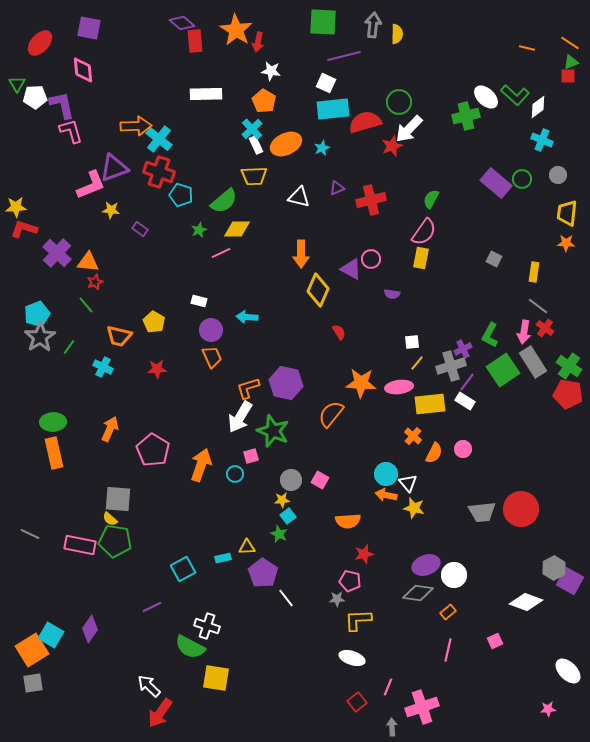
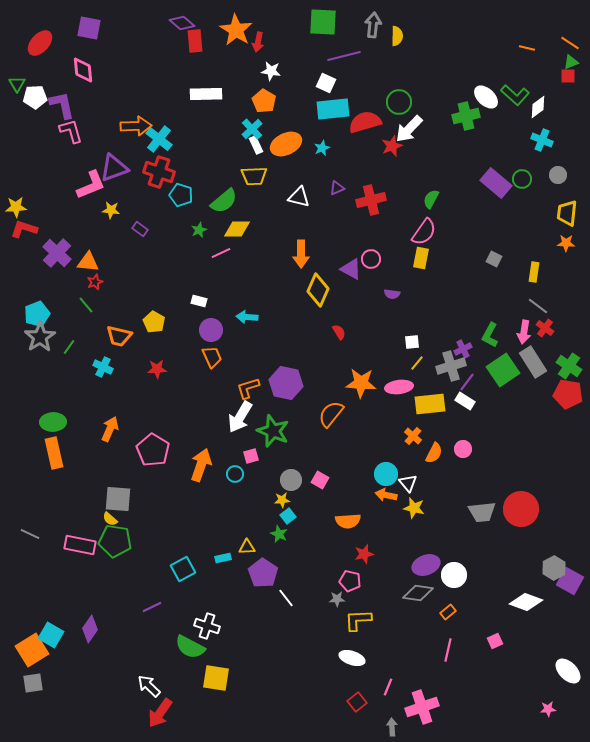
yellow semicircle at (397, 34): moved 2 px down
